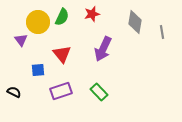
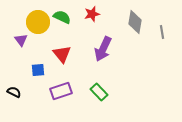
green semicircle: rotated 90 degrees counterclockwise
